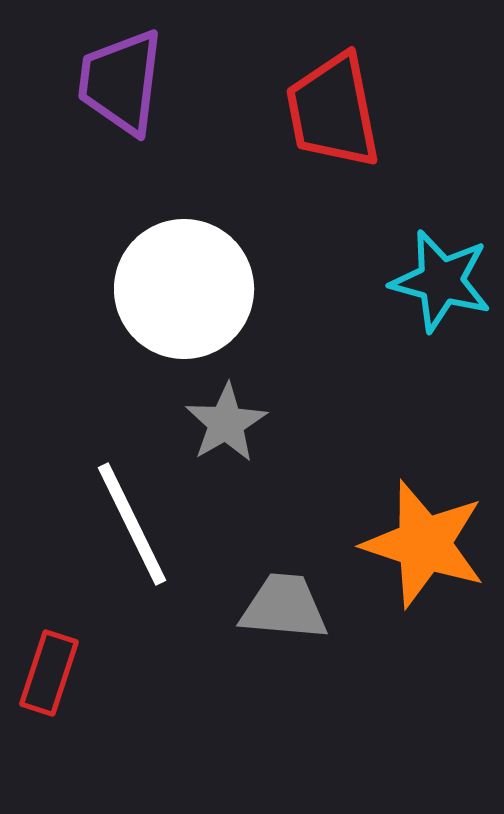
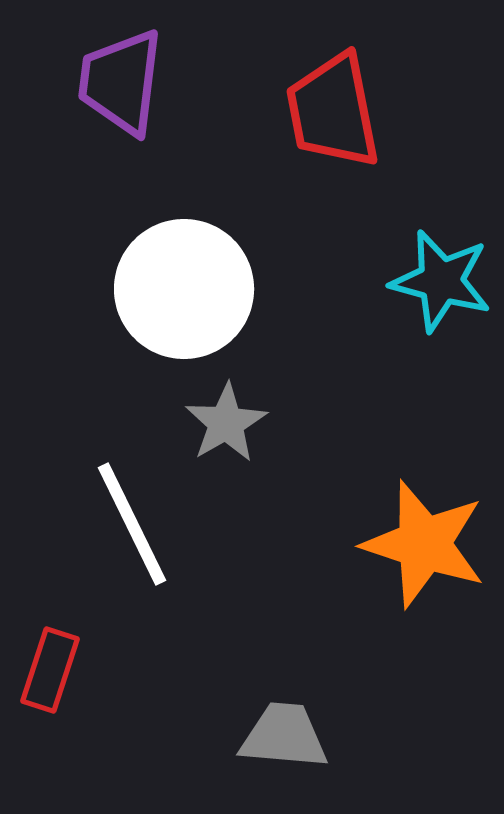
gray trapezoid: moved 129 px down
red rectangle: moved 1 px right, 3 px up
